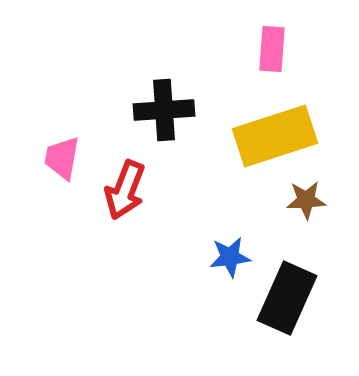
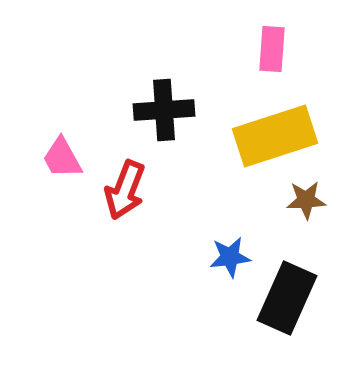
pink trapezoid: rotated 39 degrees counterclockwise
